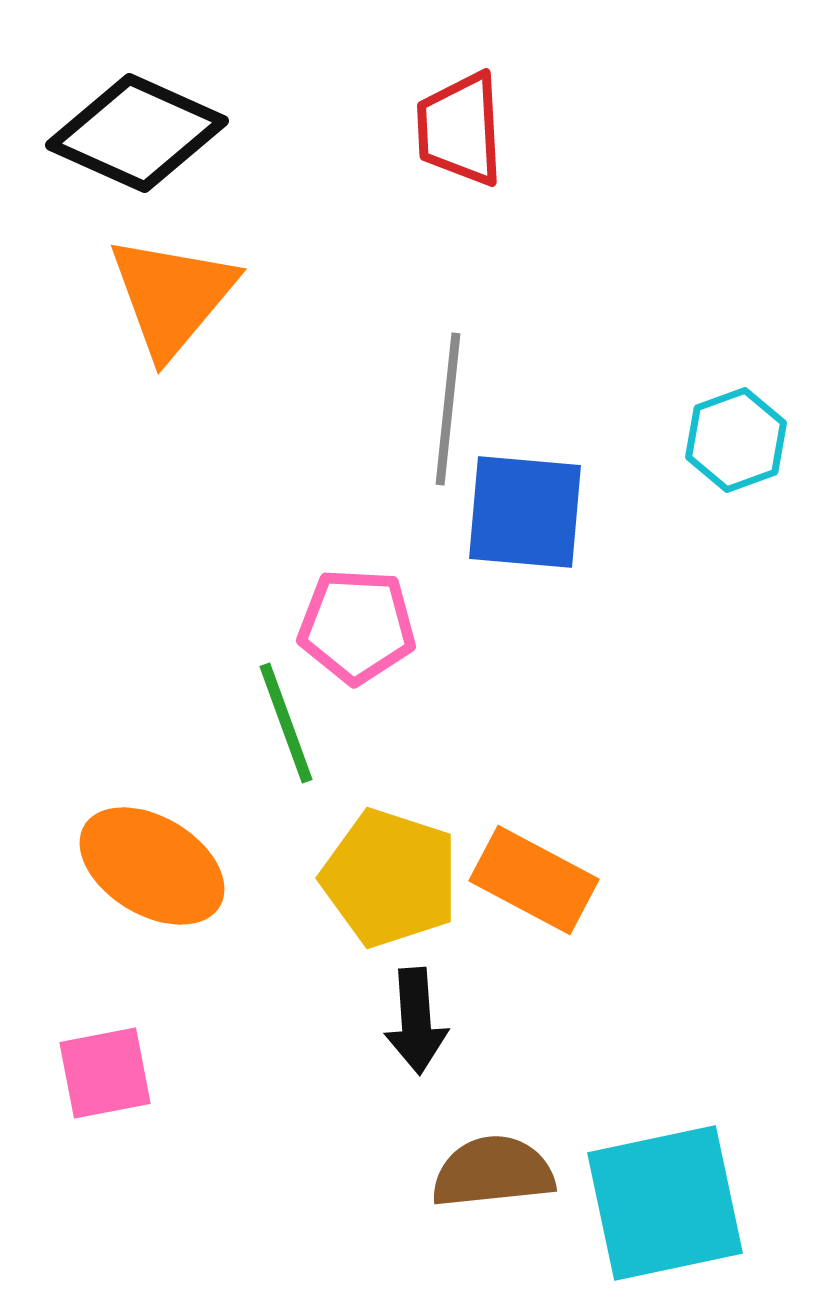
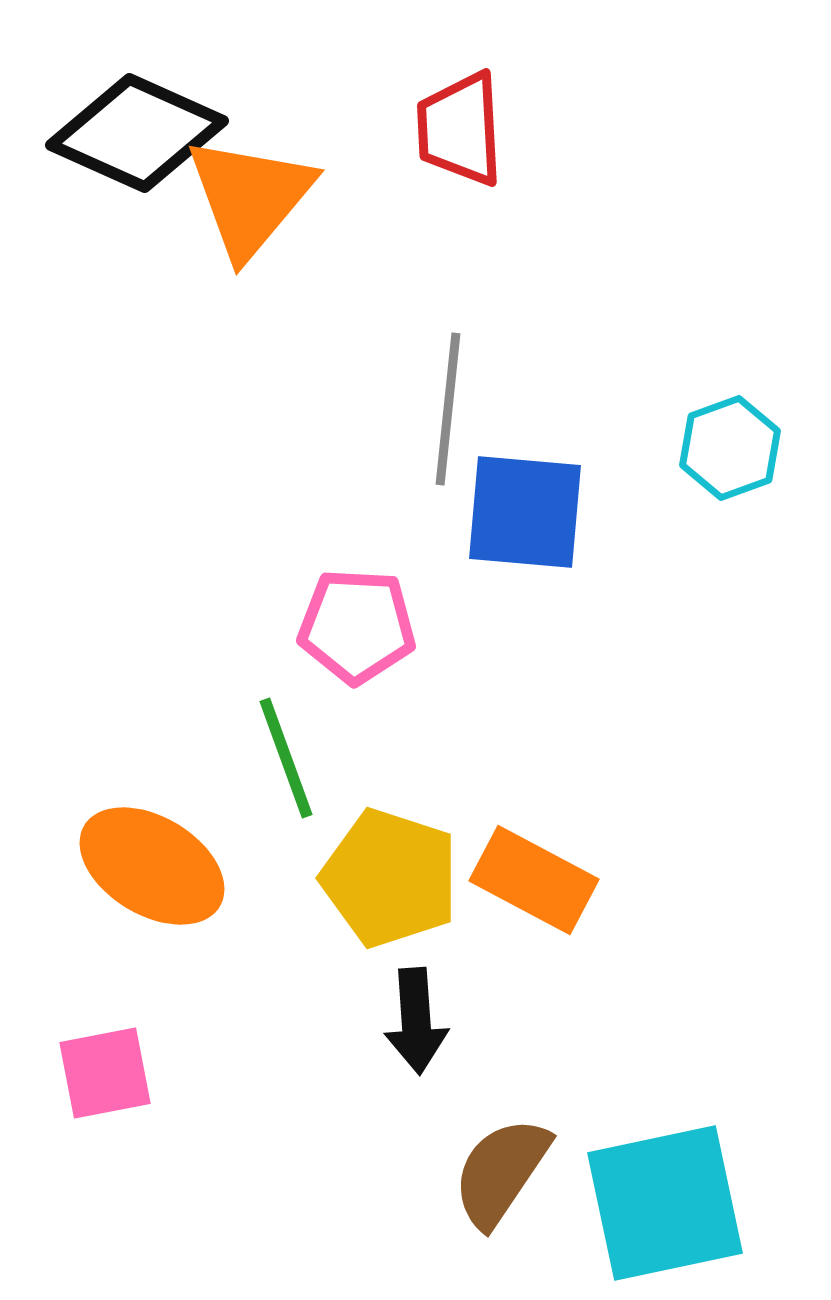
orange triangle: moved 78 px right, 99 px up
cyan hexagon: moved 6 px left, 8 px down
green line: moved 35 px down
brown semicircle: moved 8 px right; rotated 50 degrees counterclockwise
